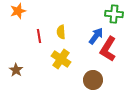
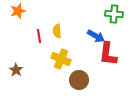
yellow semicircle: moved 4 px left, 1 px up
blue arrow: rotated 84 degrees clockwise
red L-shape: moved 5 px down; rotated 25 degrees counterclockwise
yellow cross: rotated 12 degrees counterclockwise
brown circle: moved 14 px left
